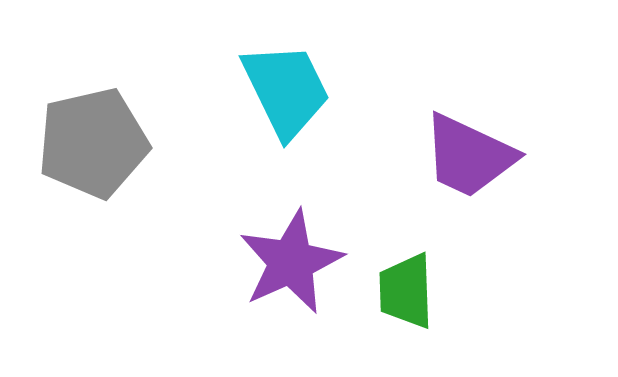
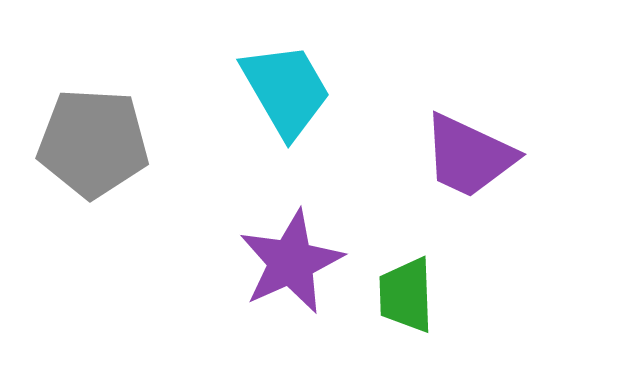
cyan trapezoid: rotated 4 degrees counterclockwise
gray pentagon: rotated 16 degrees clockwise
green trapezoid: moved 4 px down
